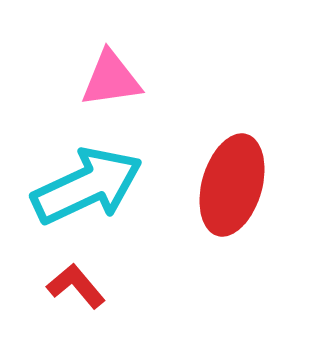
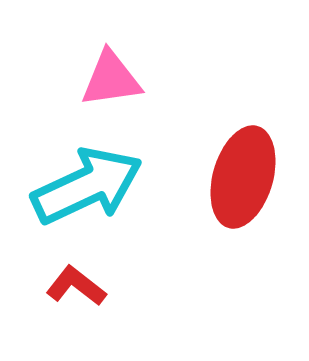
red ellipse: moved 11 px right, 8 px up
red L-shape: rotated 12 degrees counterclockwise
